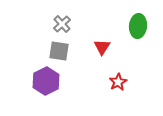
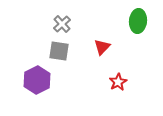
green ellipse: moved 5 px up
red triangle: rotated 12 degrees clockwise
purple hexagon: moved 9 px left, 1 px up
